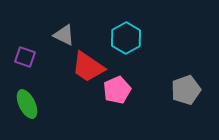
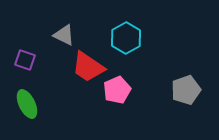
purple square: moved 3 px down
